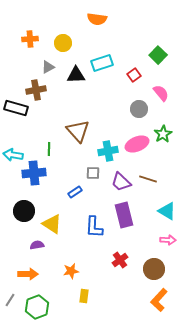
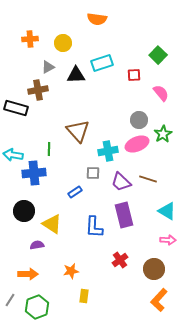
red square: rotated 32 degrees clockwise
brown cross: moved 2 px right
gray circle: moved 11 px down
